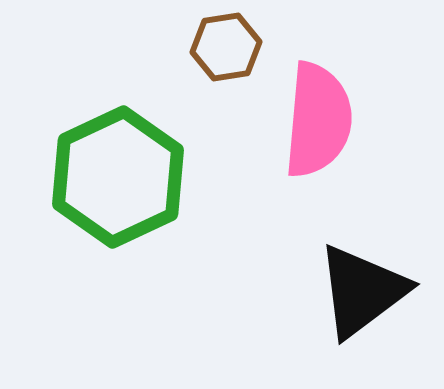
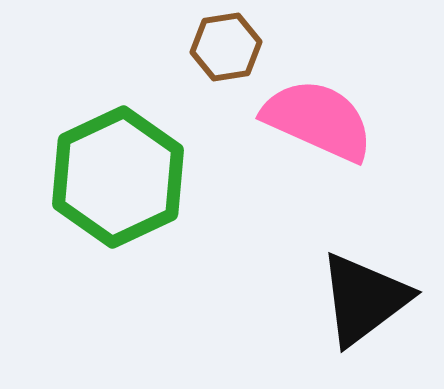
pink semicircle: rotated 71 degrees counterclockwise
black triangle: moved 2 px right, 8 px down
